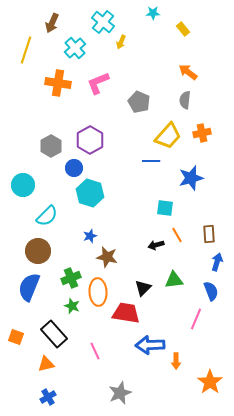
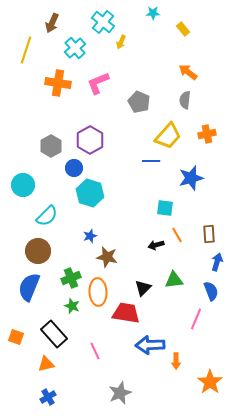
orange cross at (202, 133): moved 5 px right, 1 px down
